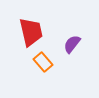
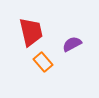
purple semicircle: rotated 24 degrees clockwise
